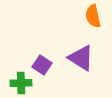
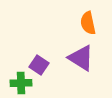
orange semicircle: moved 5 px left, 7 px down
purple square: moved 3 px left
